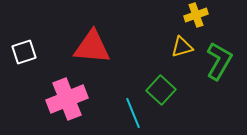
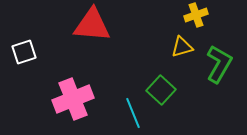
red triangle: moved 22 px up
green L-shape: moved 3 px down
pink cross: moved 6 px right
